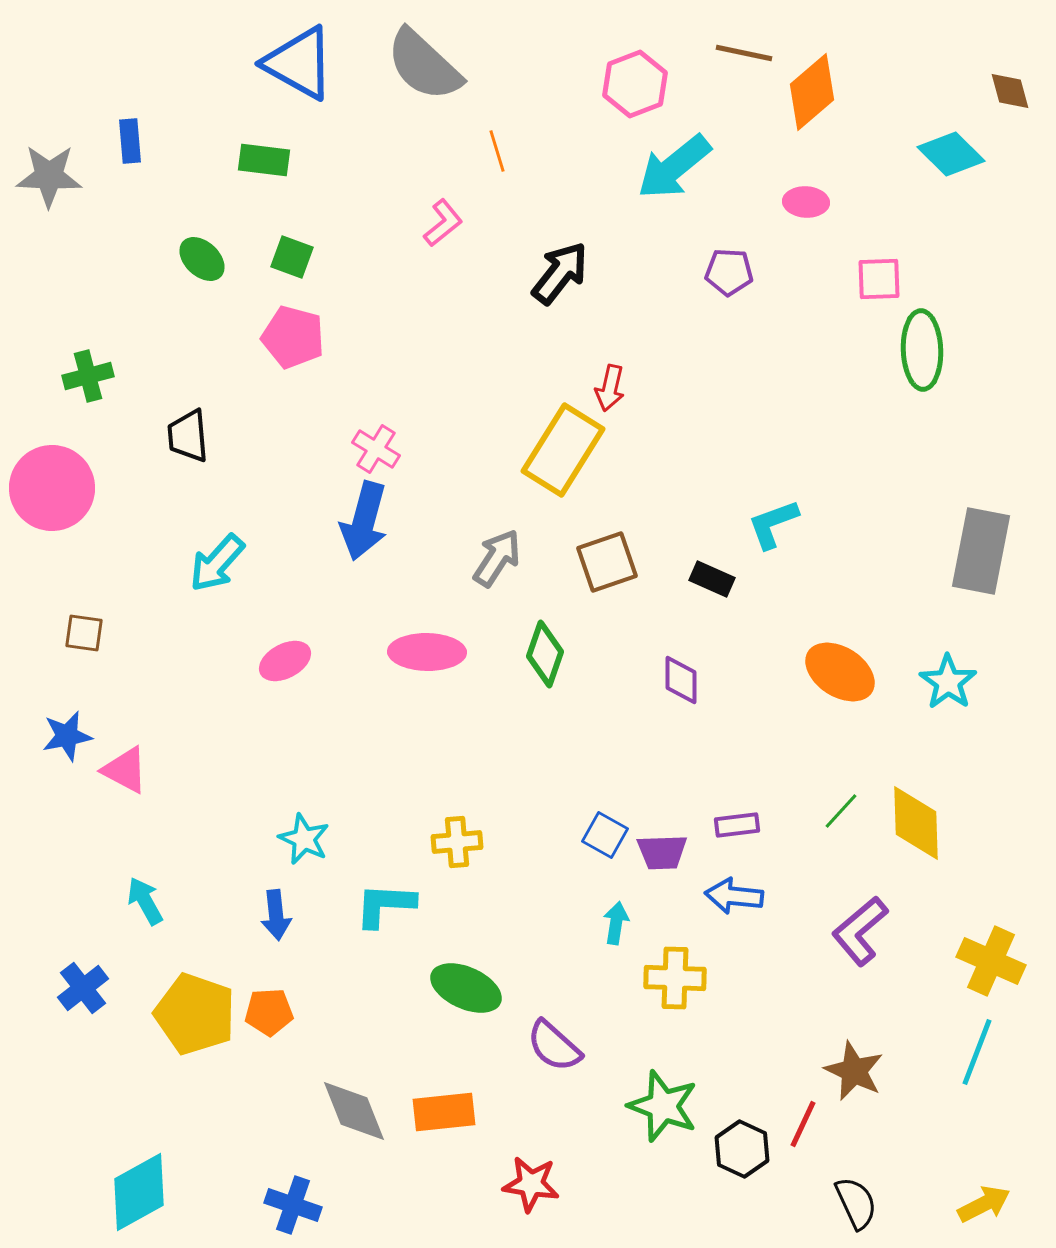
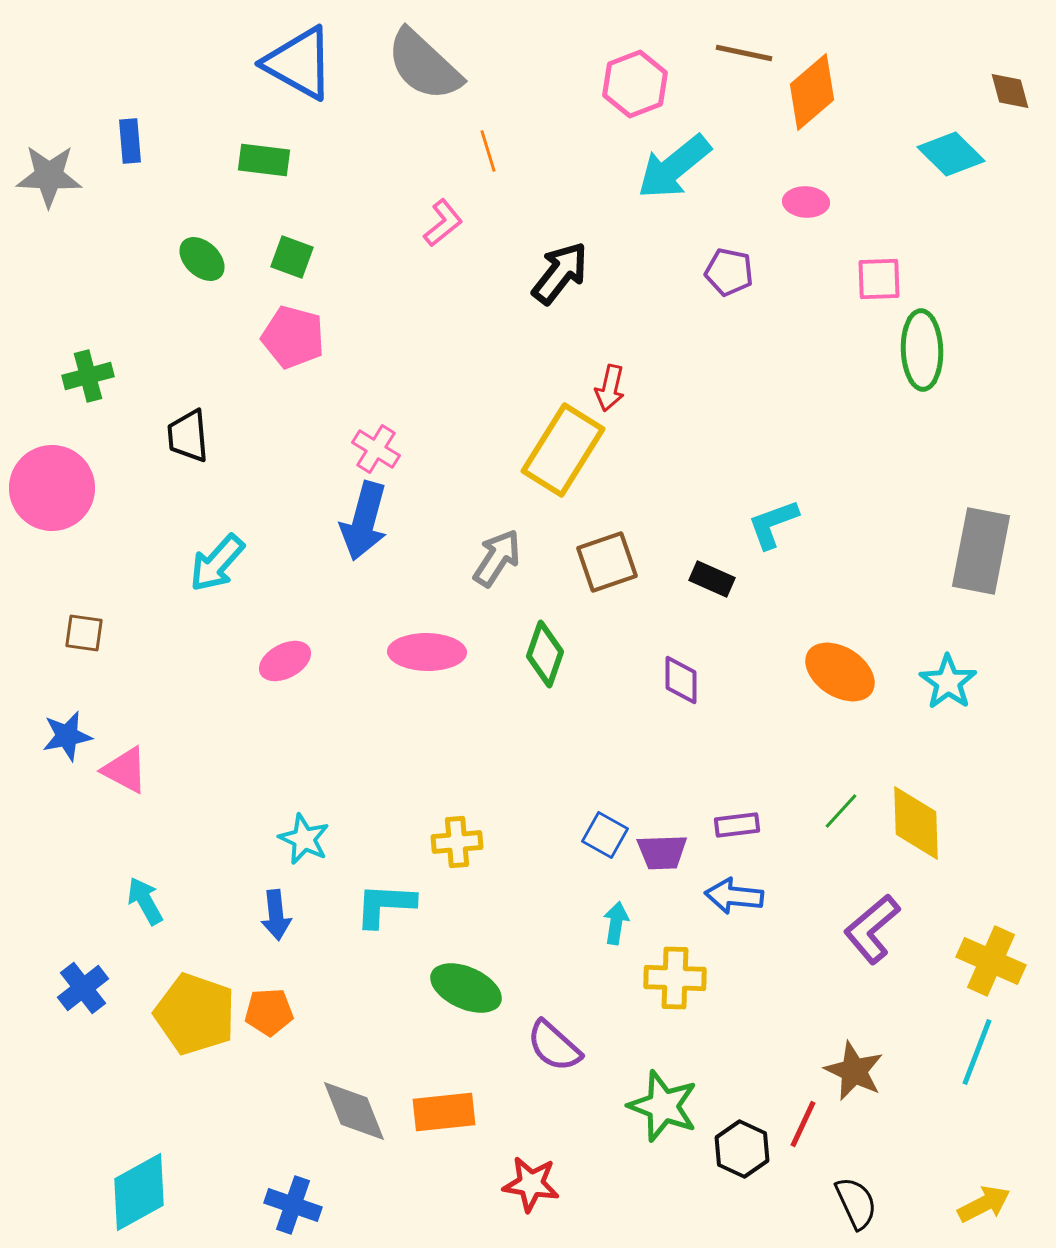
orange line at (497, 151): moved 9 px left
purple pentagon at (729, 272): rotated 9 degrees clockwise
purple L-shape at (860, 931): moved 12 px right, 2 px up
